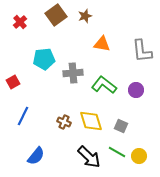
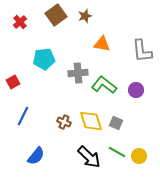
gray cross: moved 5 px right
gray square: moved 5 px left, 3 px up
